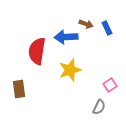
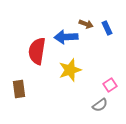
gray semicircle: moved 1 px right, 2 px up; rotated 28 degrees clockwise
